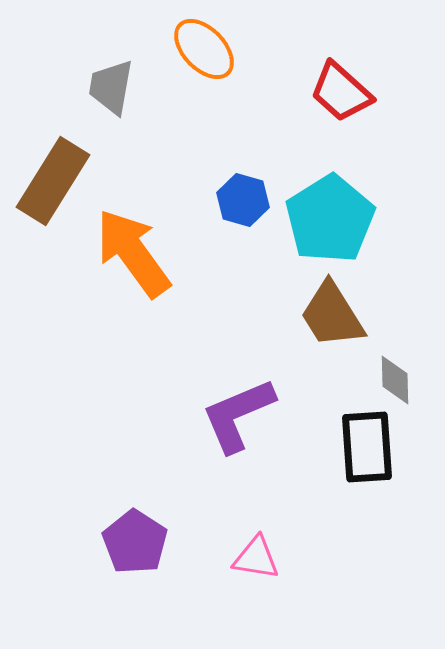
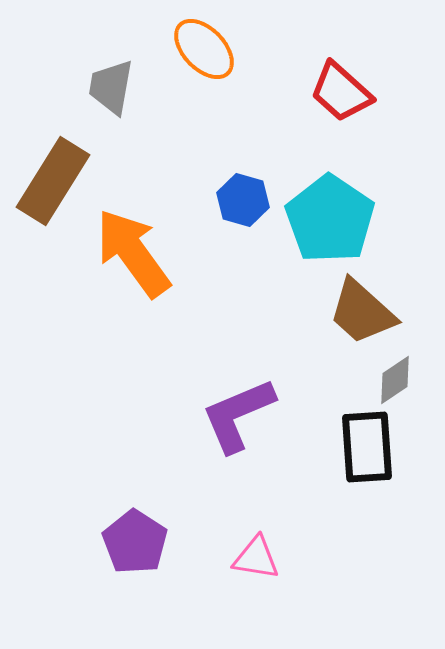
cyan pentagon: rotated 6 degrees counterclockwise
brown trapezoid: moved 30 px right, 3 px up; rotated 16 degrees counterclockwise
gray diamond: rotated 57 degrees clockwise
